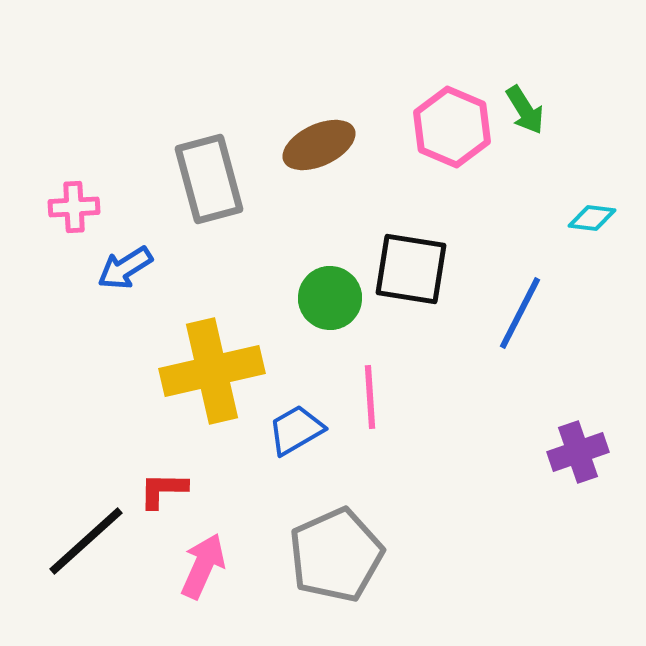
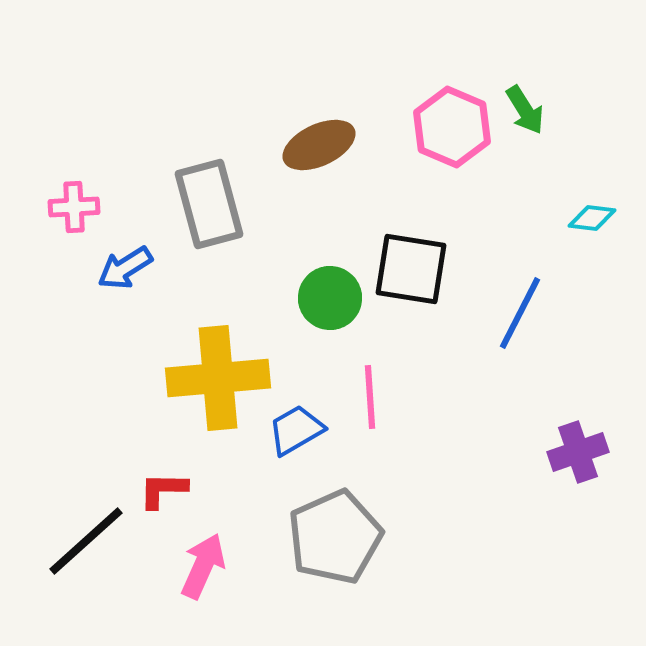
gray rectangle: moved 25 px down
yellow cross: moved 6 px right, 7 px down; rotated 8 degrees clockwise
gray pentagon: moved 1 px left, 18 px up
